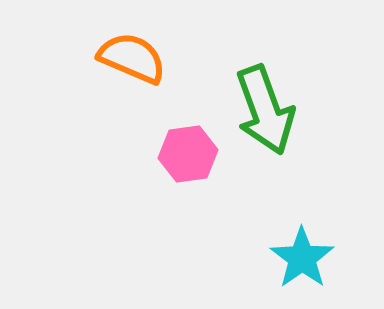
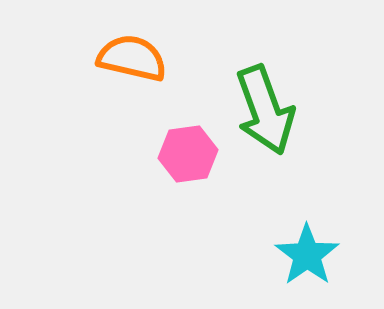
orange semicircle: rotated 10 degrees counterclockwise
cyan star: moved 5 px right, 3 px up
